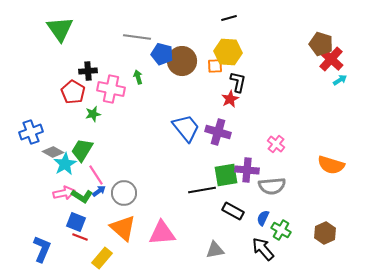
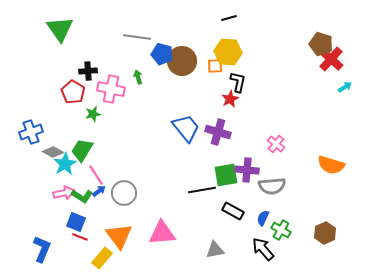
cyan arrow at (340, 80): moved 5 px right, 7 px down
orange triangle at (123, 228): moved 4 px left, 8 px down; rotated 12 degrees clockwise
